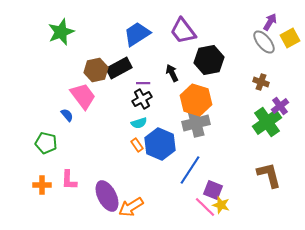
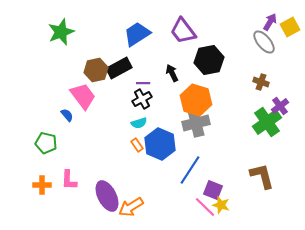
yellow square: moved 11 px up
brown L-shape: moved 7 px left, 1 px down
